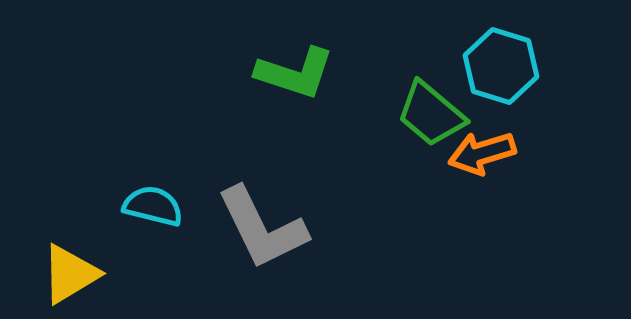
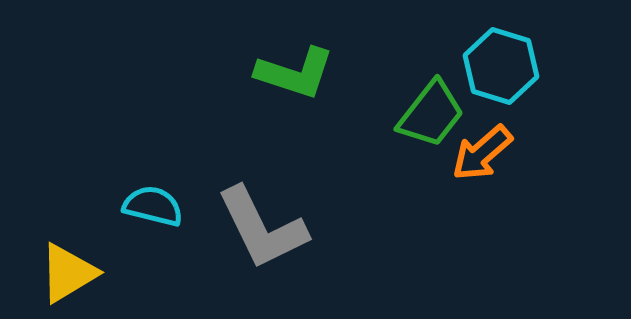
green trapezoid: rotated 92 degrees counterclockwise
orange arrow: rotated 24 degrees counterclockwise
yellow triangle: moved 2 px left, 1 px up
